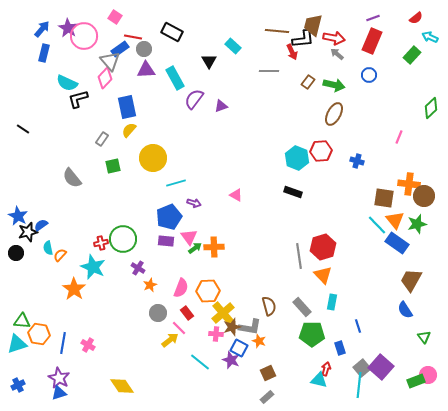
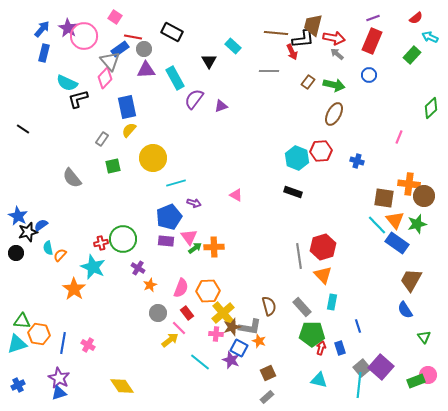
brown line at (277, 31): moved 1 px left, 2 px down
red arrow at (326, 369): moved 5 px left, 21 px up
